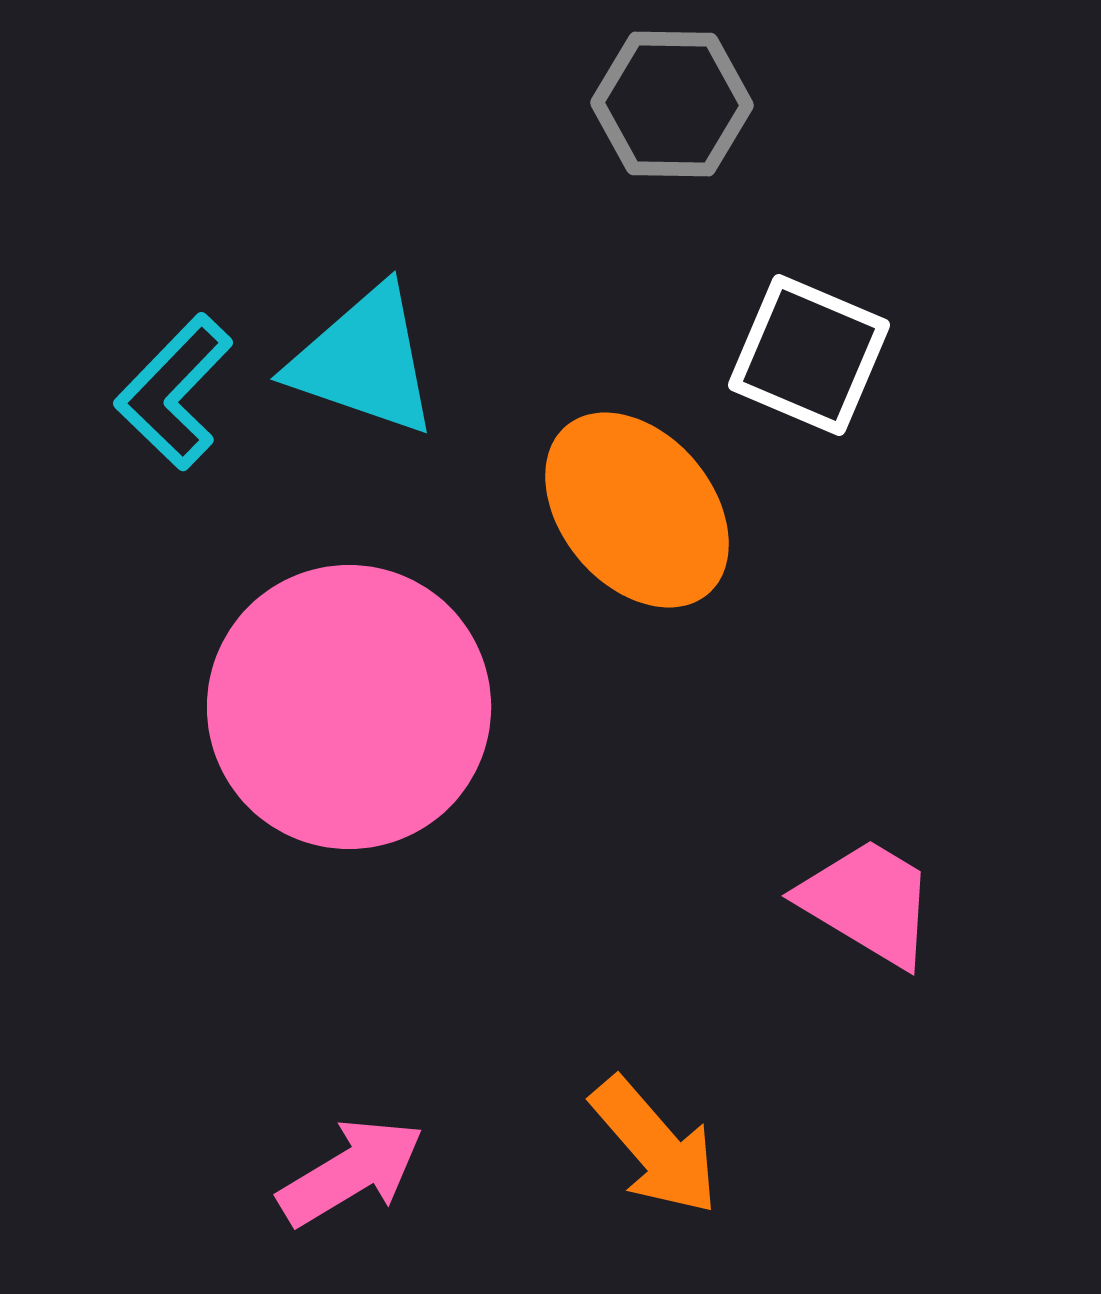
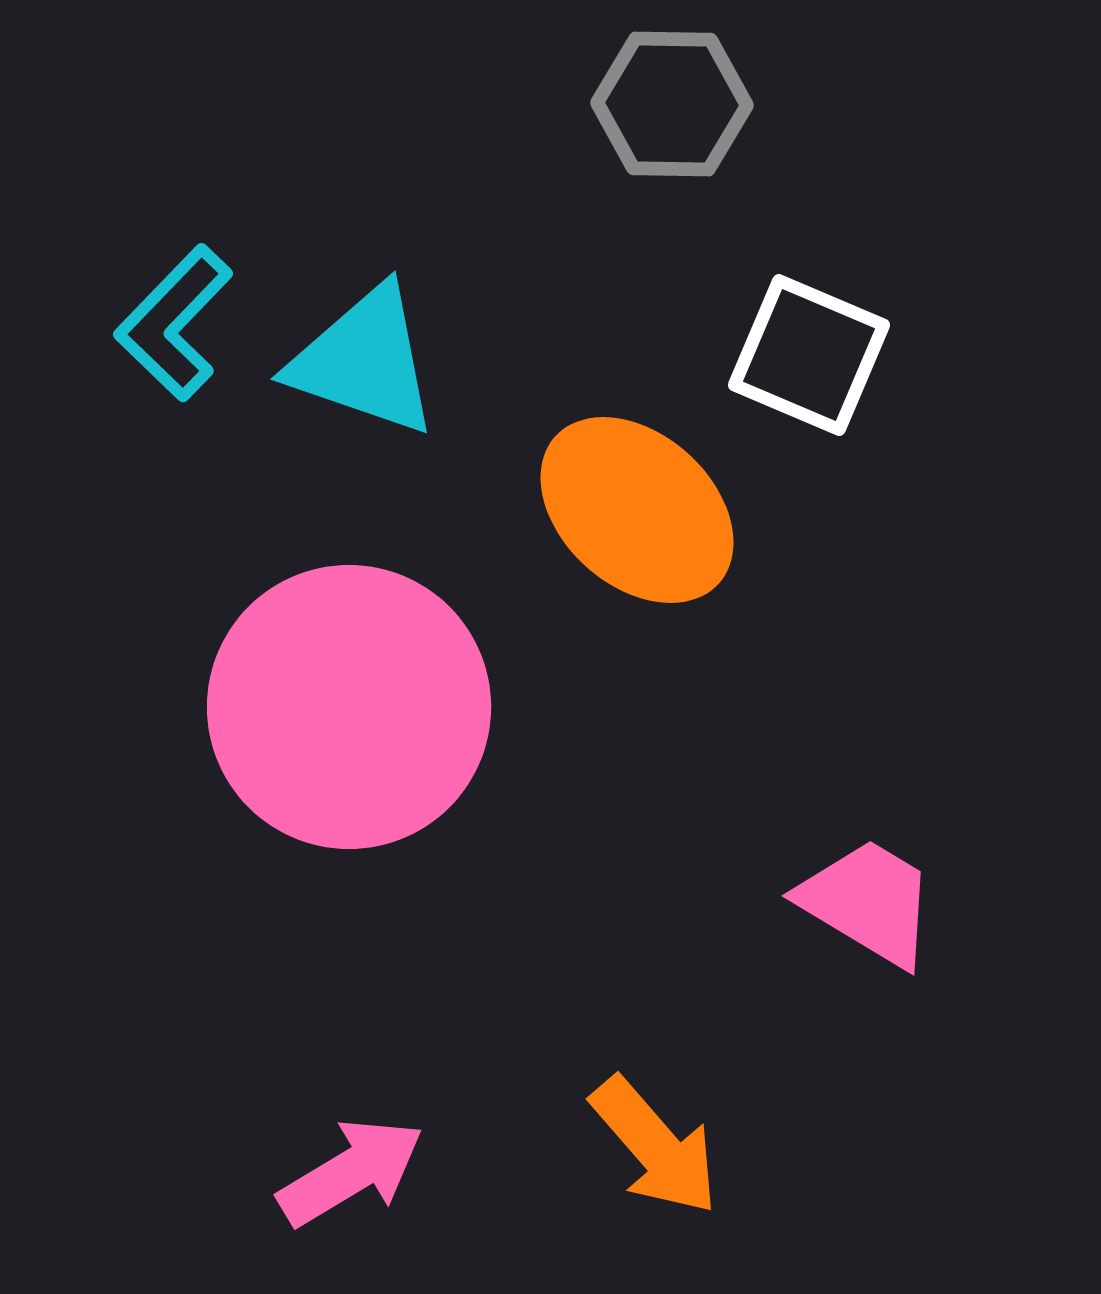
cyan L-shape: moved 69 px up
orange ellipse: rotated 8 degrees counterclockwise
